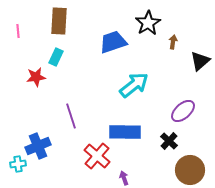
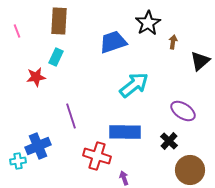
pink line: moved 1 px left; rotated 16 degrees counterclockwise
purple ellipse: rotated 75 degrees clockwise
red cross: rotated 24 degrees counterclockwise
cyan cross: moved 3 px up
